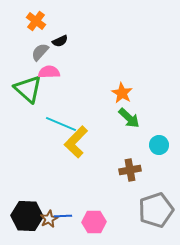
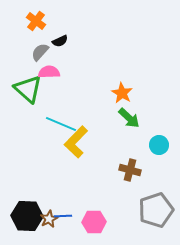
brown cross: rotated 25 degrees clockwise
